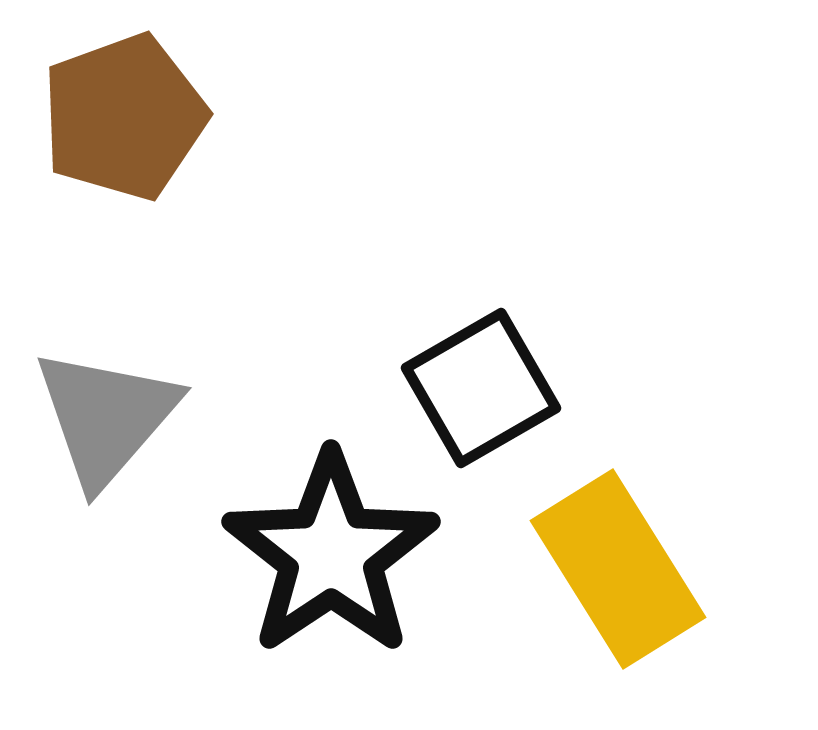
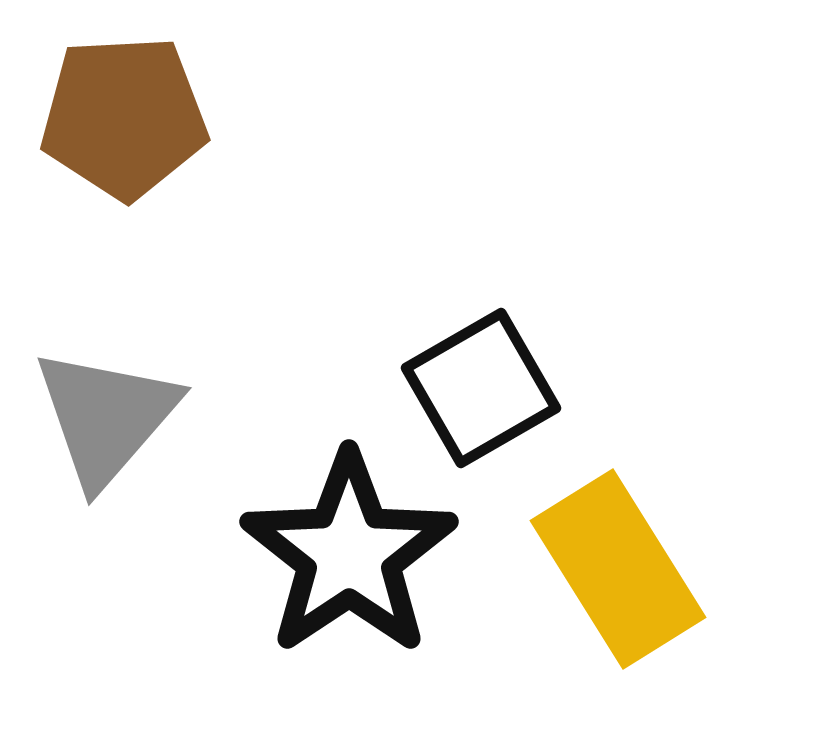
brown pentagon: rotated 17 degrees clockwise
black star: moved 18 px right
